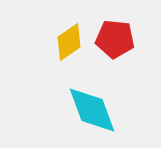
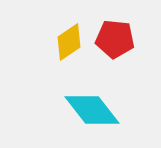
cyan diamond: rotated 18 degrees counterclockwise
